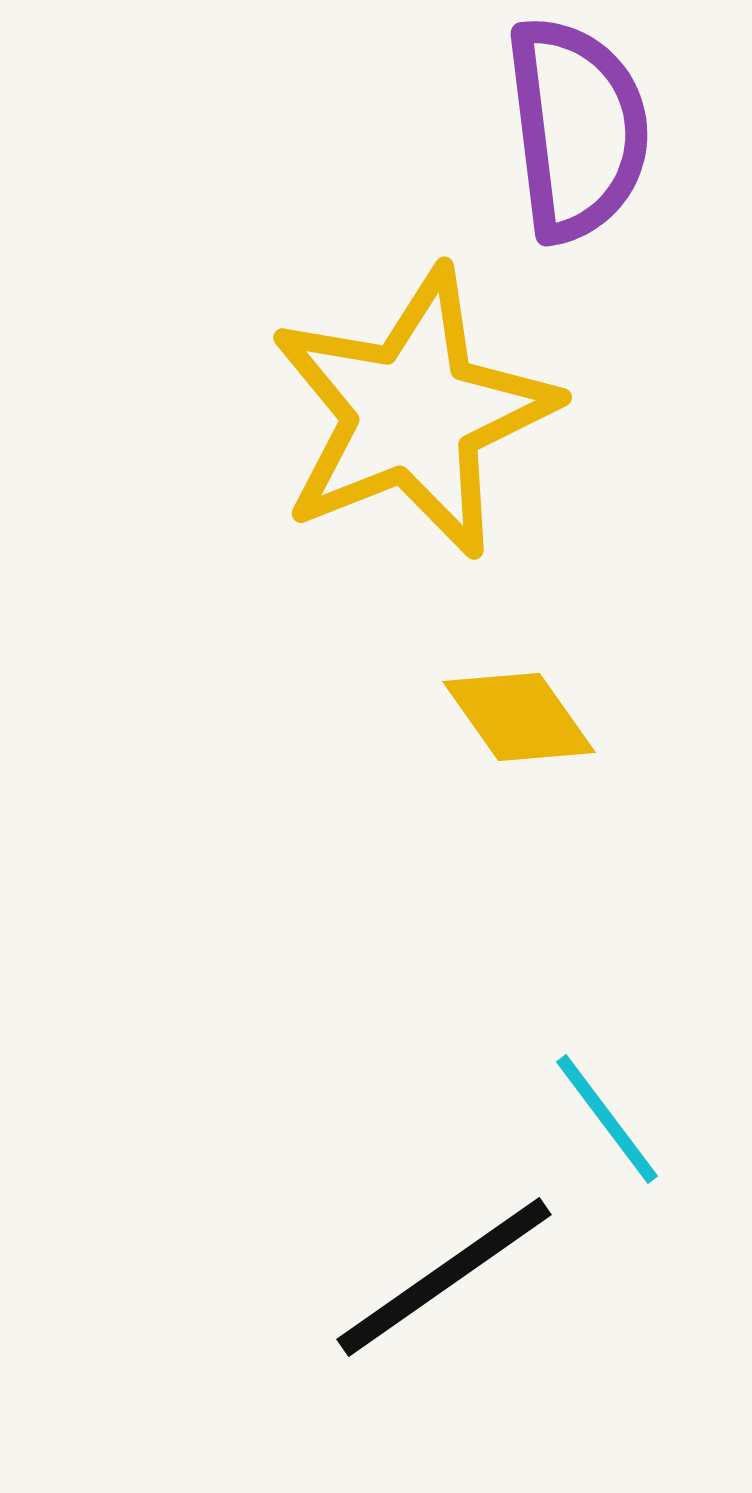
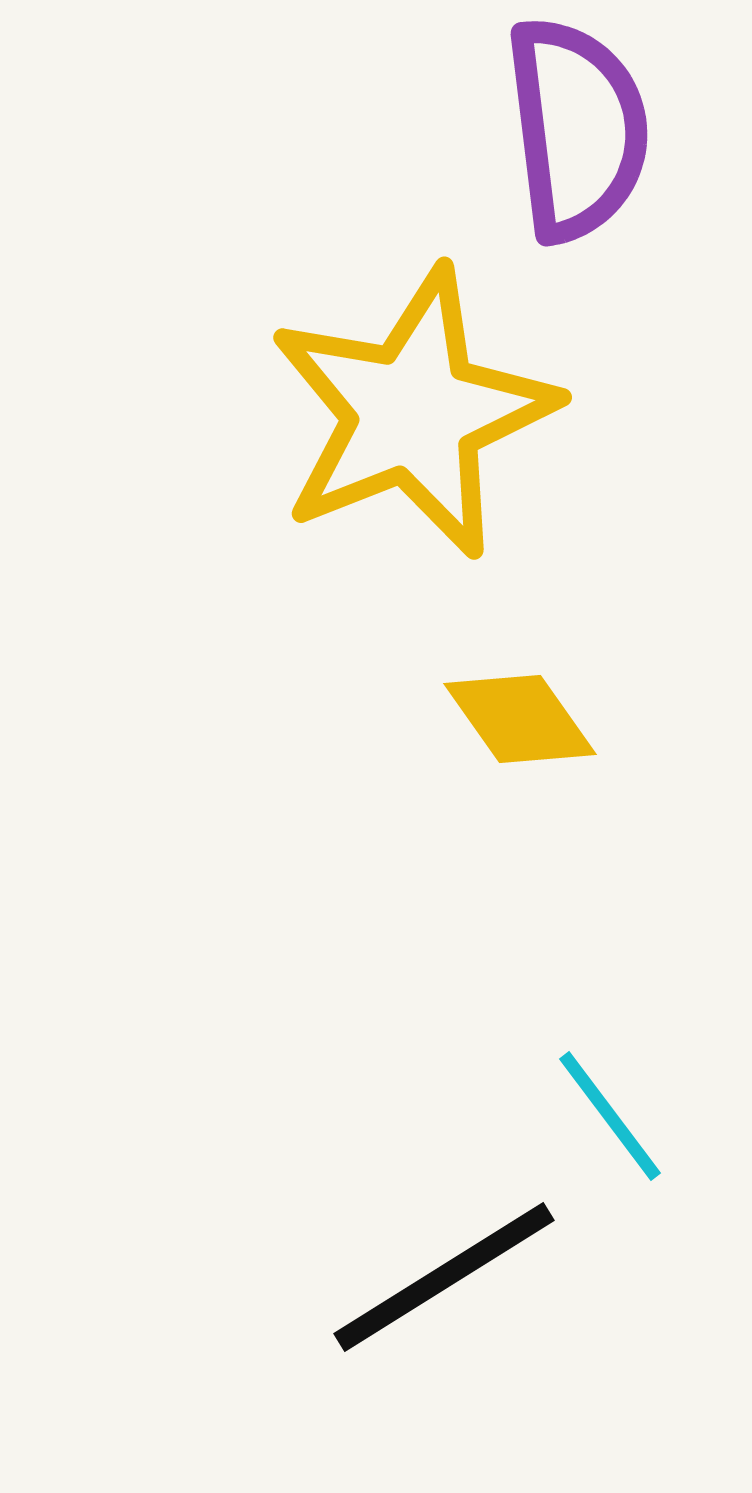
yellow diamond: moved 1 px right, 2 px down
cyan line: moved 3 px right, 3 px up
black line: rotated 3 degrees clockwise
